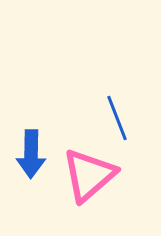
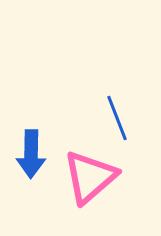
pink triangle: moved 1 px right, 2 px down
